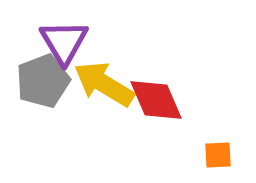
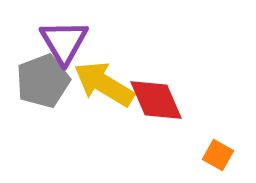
orange square: rotated 32 degrees clockwise
